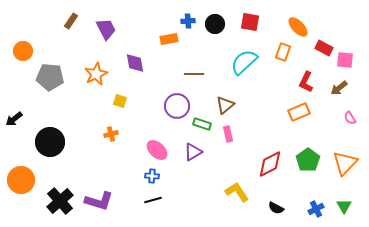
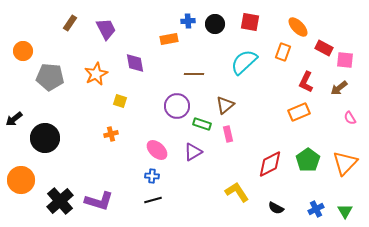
brown rectangle at (71, 21): moved 1 px left, 2 px down
black circle at (50, 142): moved 5 px left, 4 px up
green triangle at (344, 206): moved 1 px right, 5 px down
